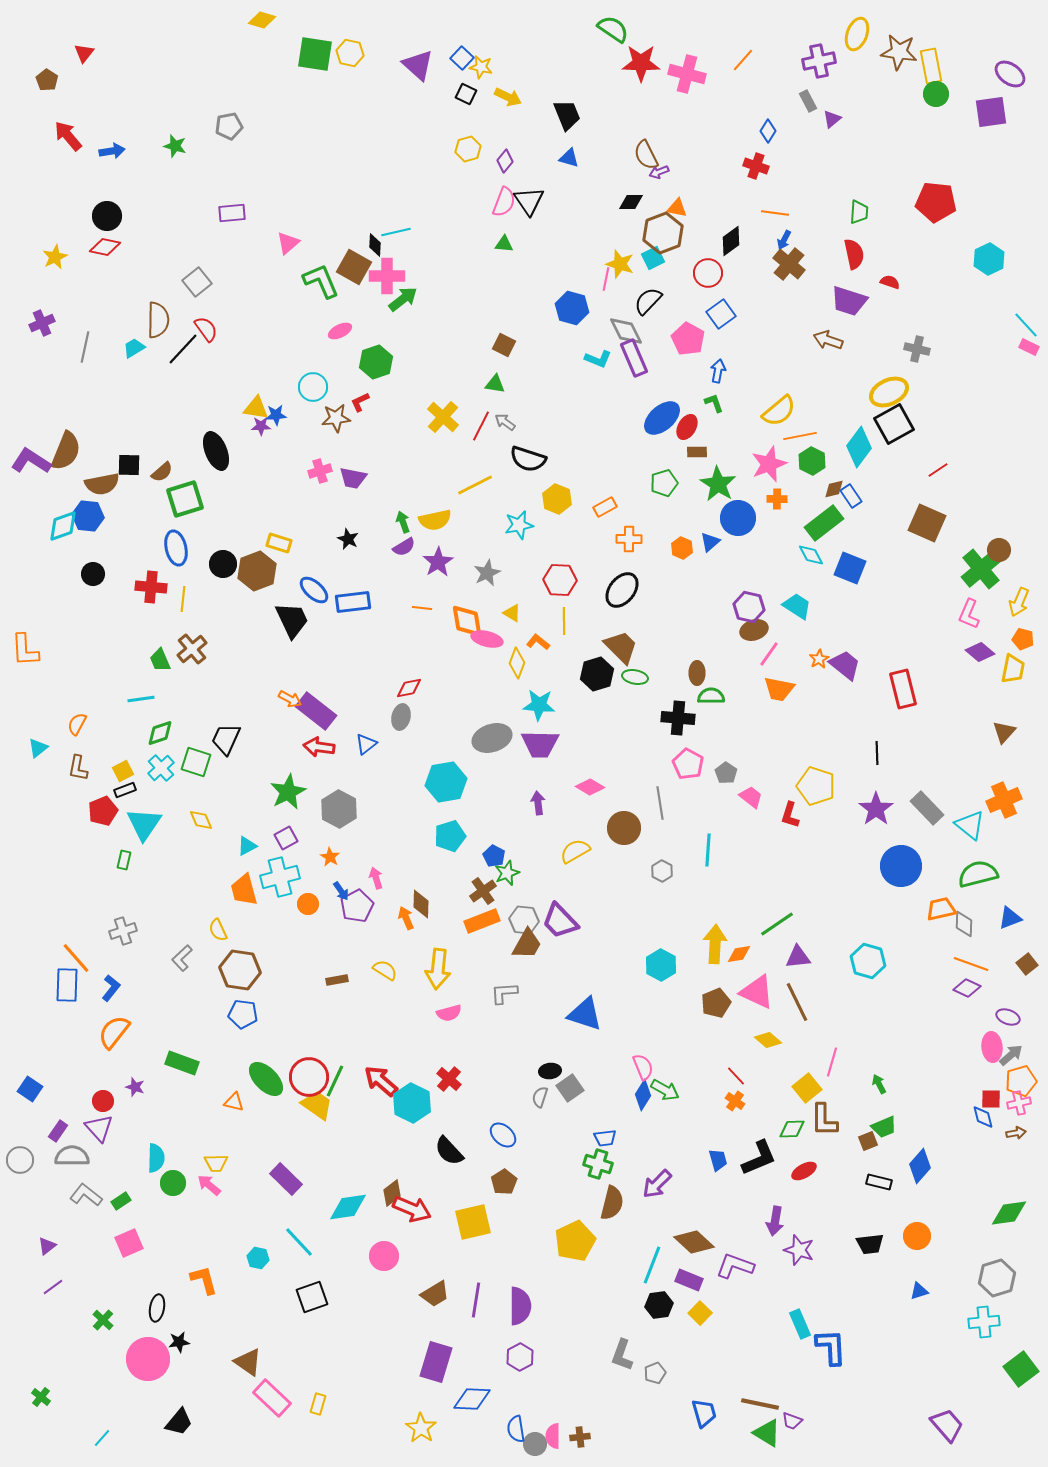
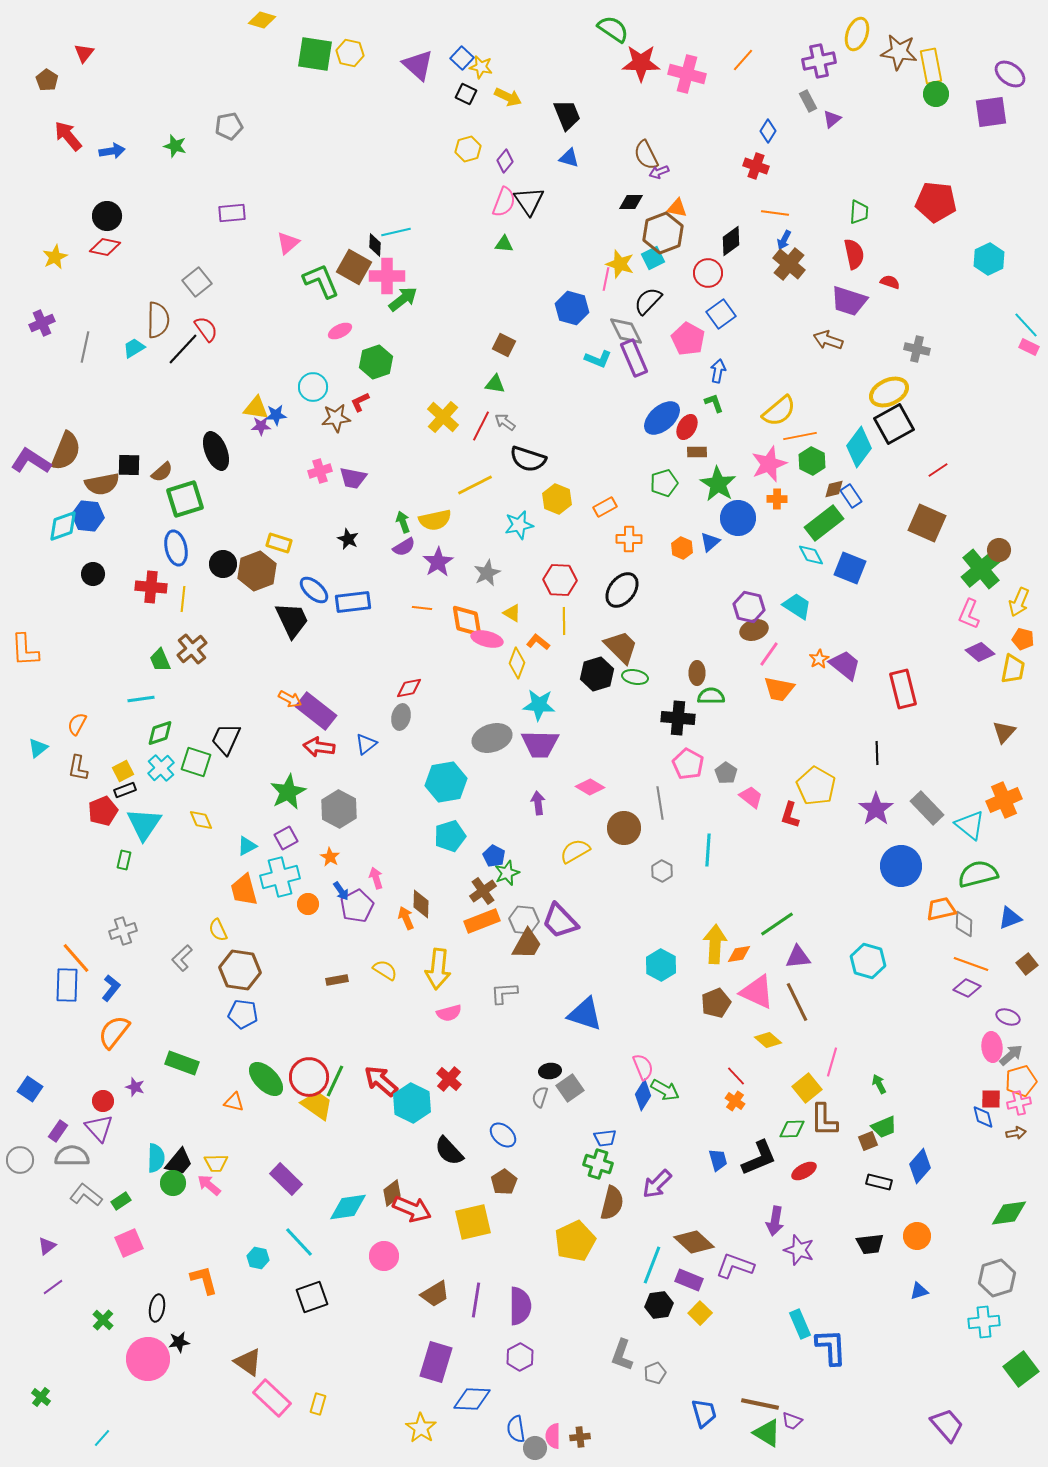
yellow pentagon at (816, 786): rotated 12 degrees clockwise
black trapezoid at (179, 1422): moved 260 px up
gray circle at (535, 1444): moved 4 px down
